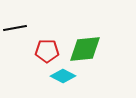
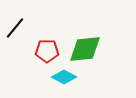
black line: rotated 40 degrees counterclockwise
cyan diamond: moved 1 px right, 1 px down
